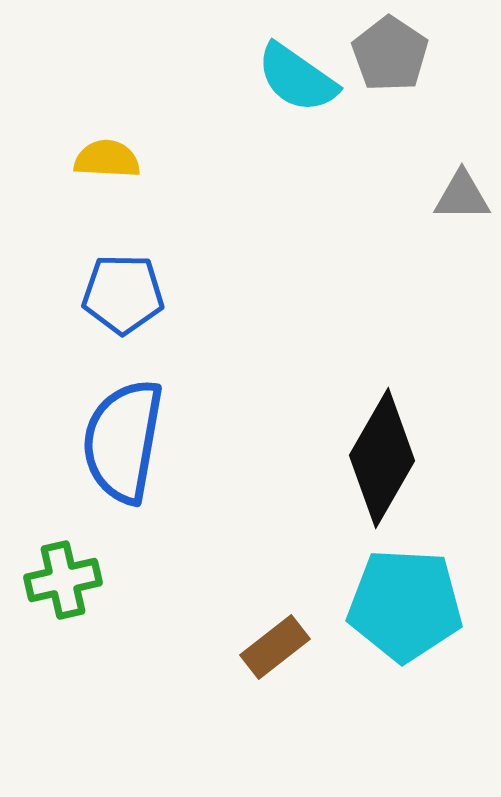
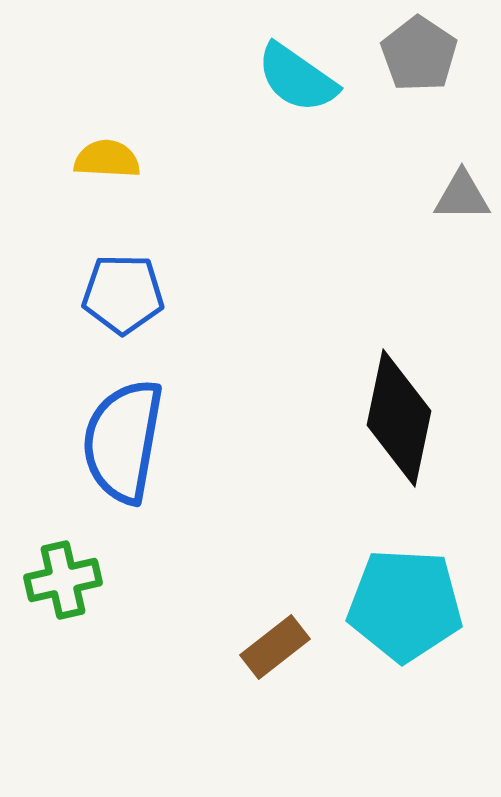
gray pentagon: moved 29 px right
black diamond: moved 17 px right, 40 px up; rotated 18 degrees counterclockwise
